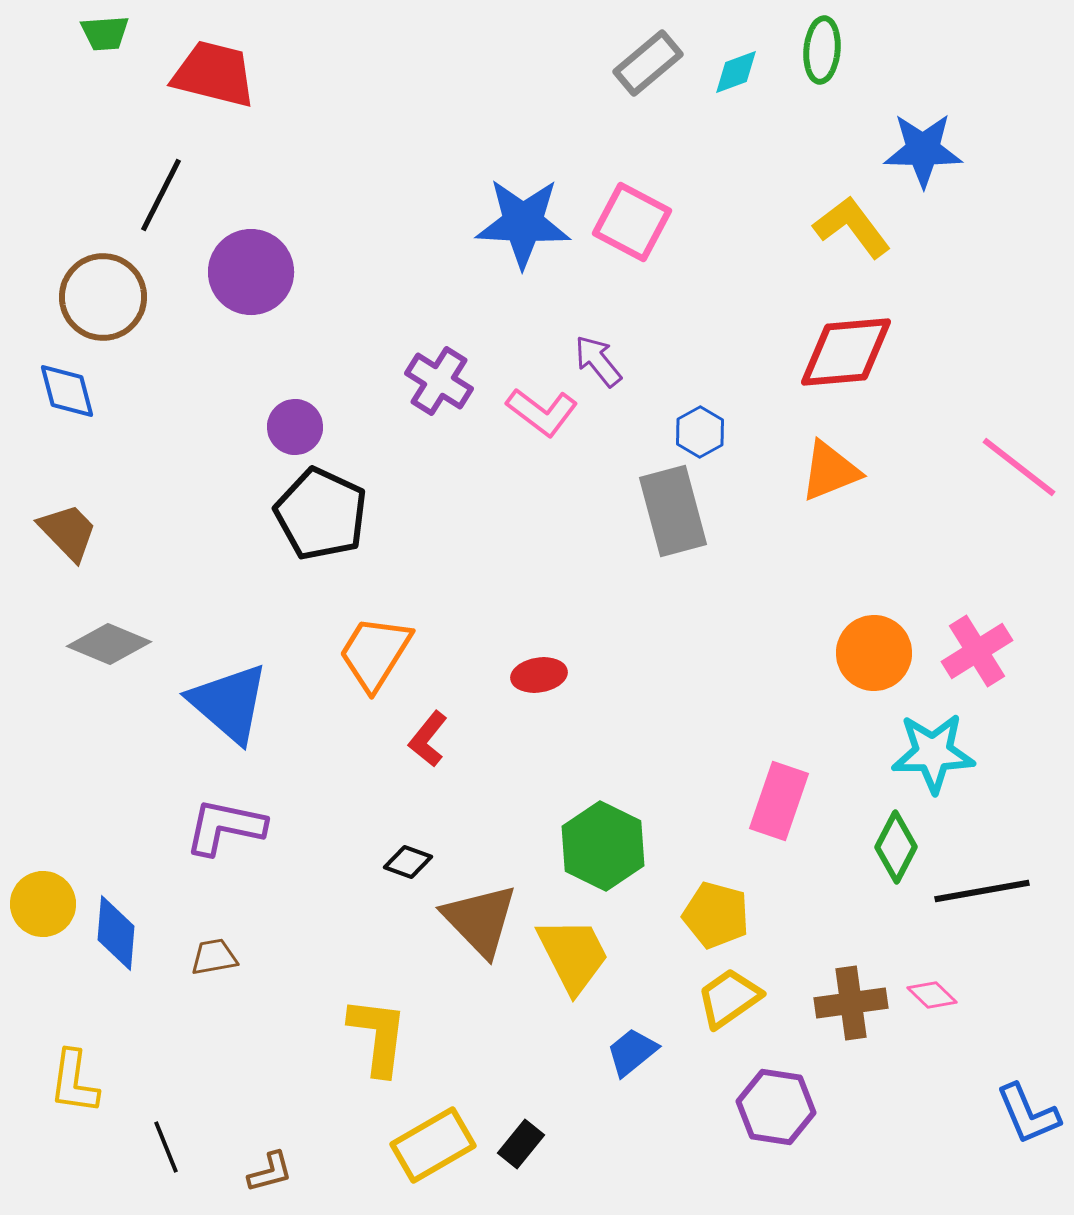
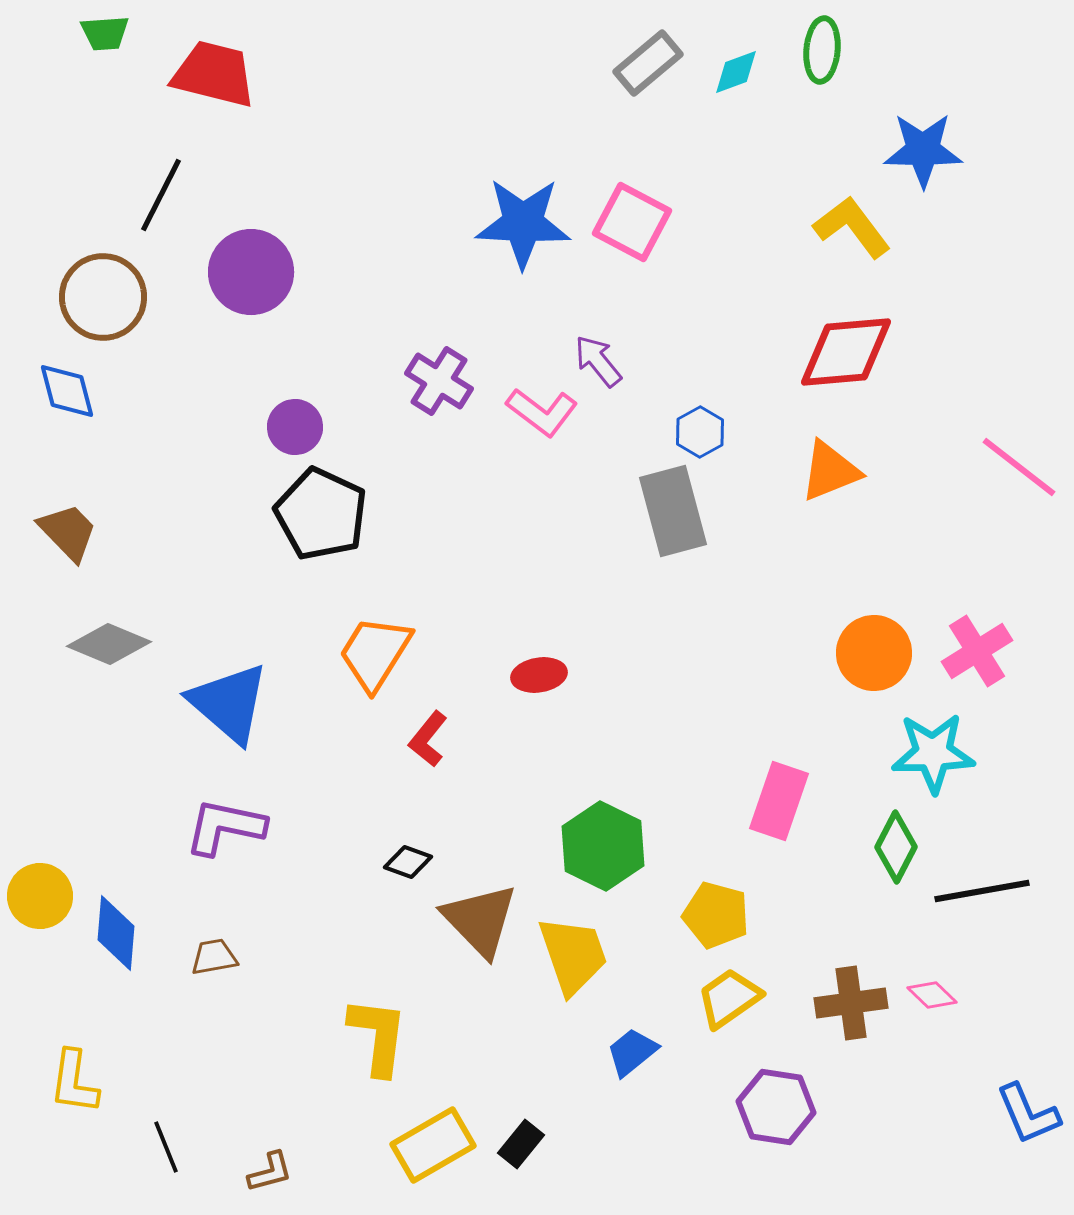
yellow circle at (43, 904): moved 3 px left, 8 px up
yellow trapezoid at (573, 955): rotated 8 degrees clockwise
